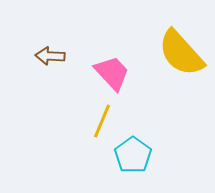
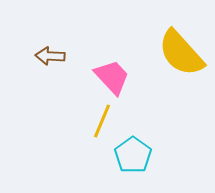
pink trapezoid: moved 4 px down
